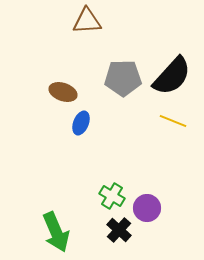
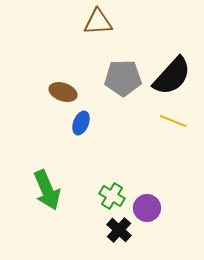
brown triangle: moved 11 px right, 1 px down
green arrow: moved 9 px left, 42 px up
